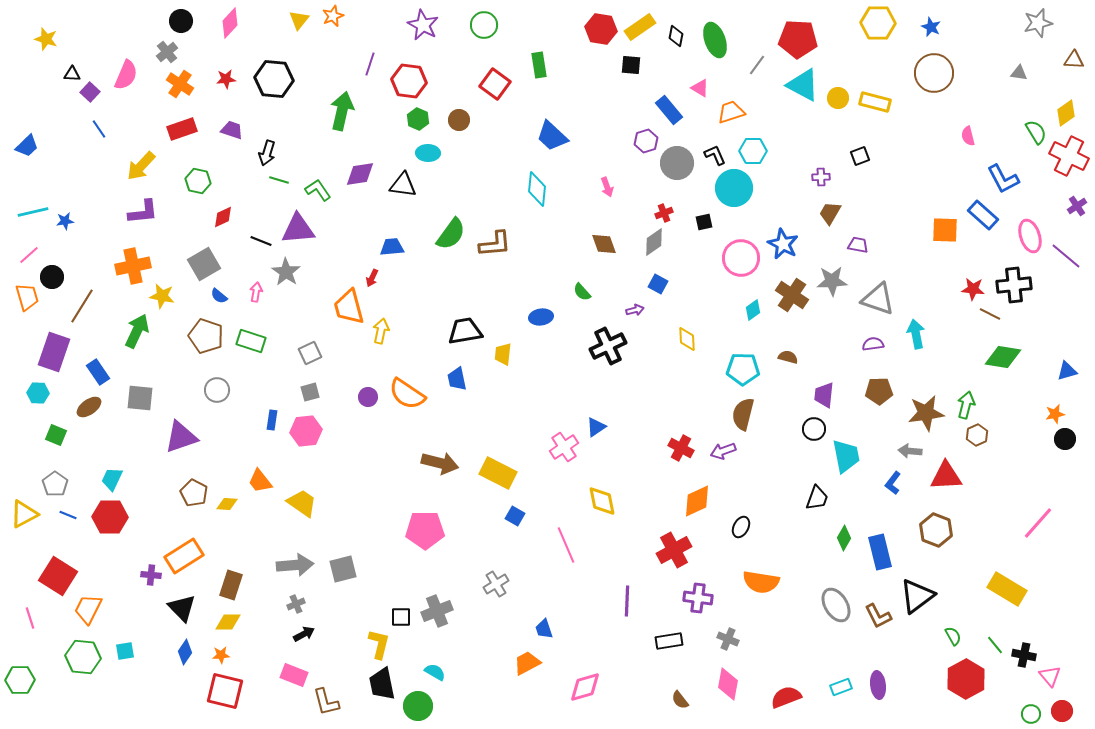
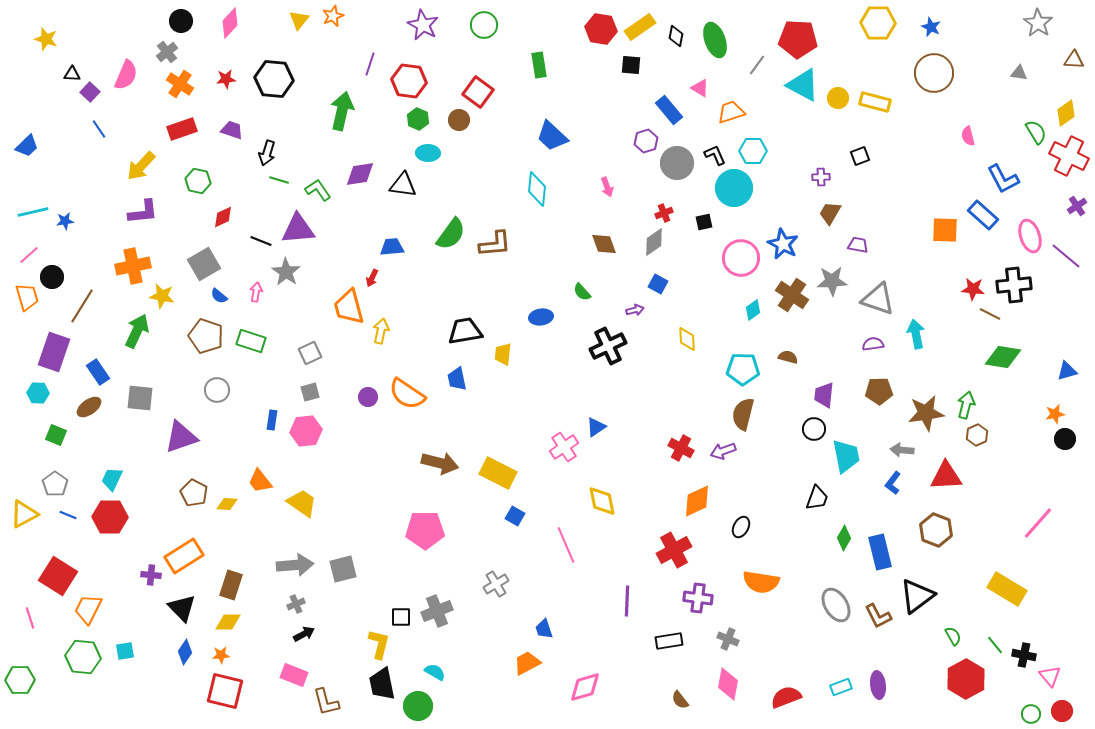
gray star at (1038, 23): rotated 24 degrees counterclockwise
red square at (495, 84): moved 17 px left, 8 px down
gray arrow at (910, 451): moved 8 px left, 1 px up
